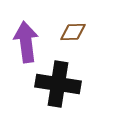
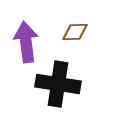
brown diamond: moved 2 px right
